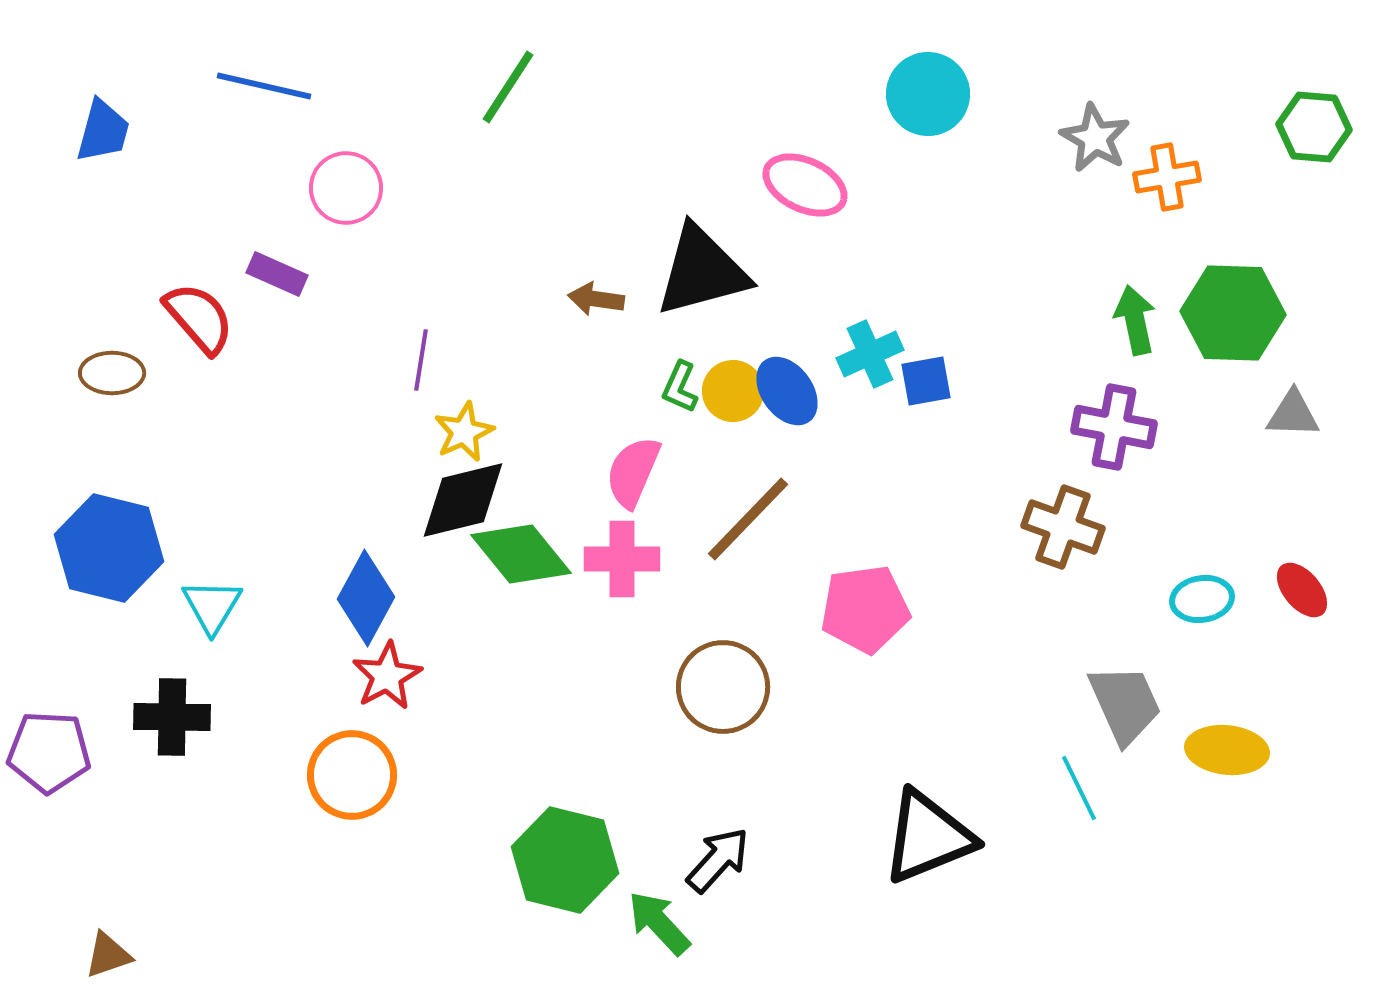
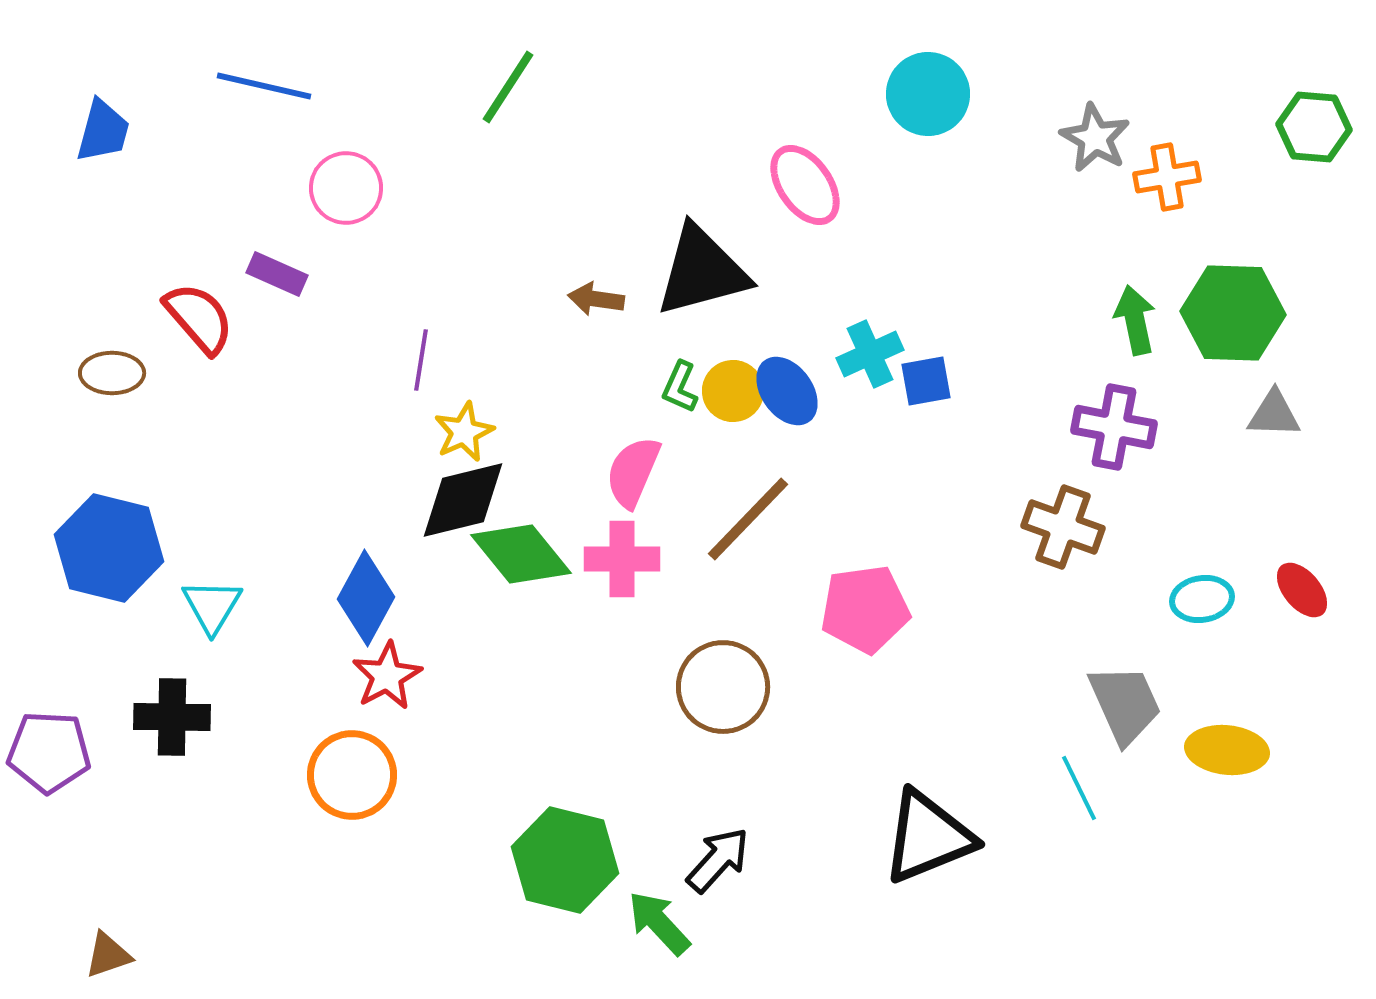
pink ellipse at (805, 185): rotated 30 degrees clockwise
gray triangle at (1293, 414): moved 19 px left
